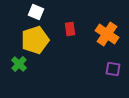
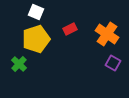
red rectangle: rotated 72 degrees clockwise
yellow pentagon: moved 1 px right, 1 px up
purple square: moved 6 px up; rotated 21 degrees clockwise
